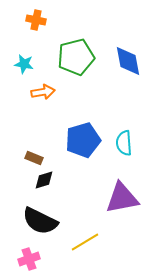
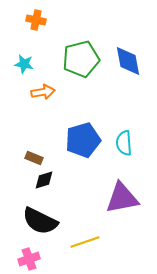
green pentagon: moved 5 px right, 2 px down
yellow line: rotated 12 degrees clockwise
